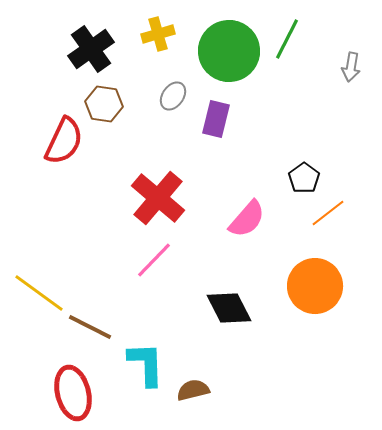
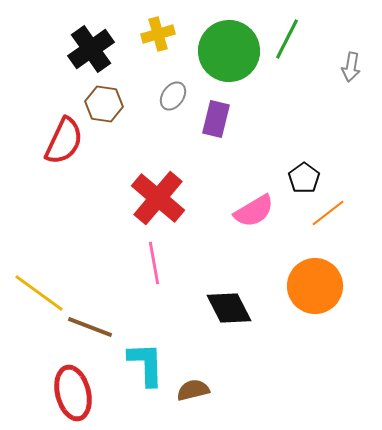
pink semicircle: moved 7 px right, 8 px up; rotated 18 degrees clockwise
pink line: moved 3 px down; rotated 54 degrees counterclockwise
brown line: rotated 6 degrees counterclockwise
